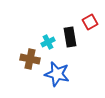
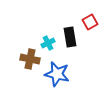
cyan cross: moved 1 px down
